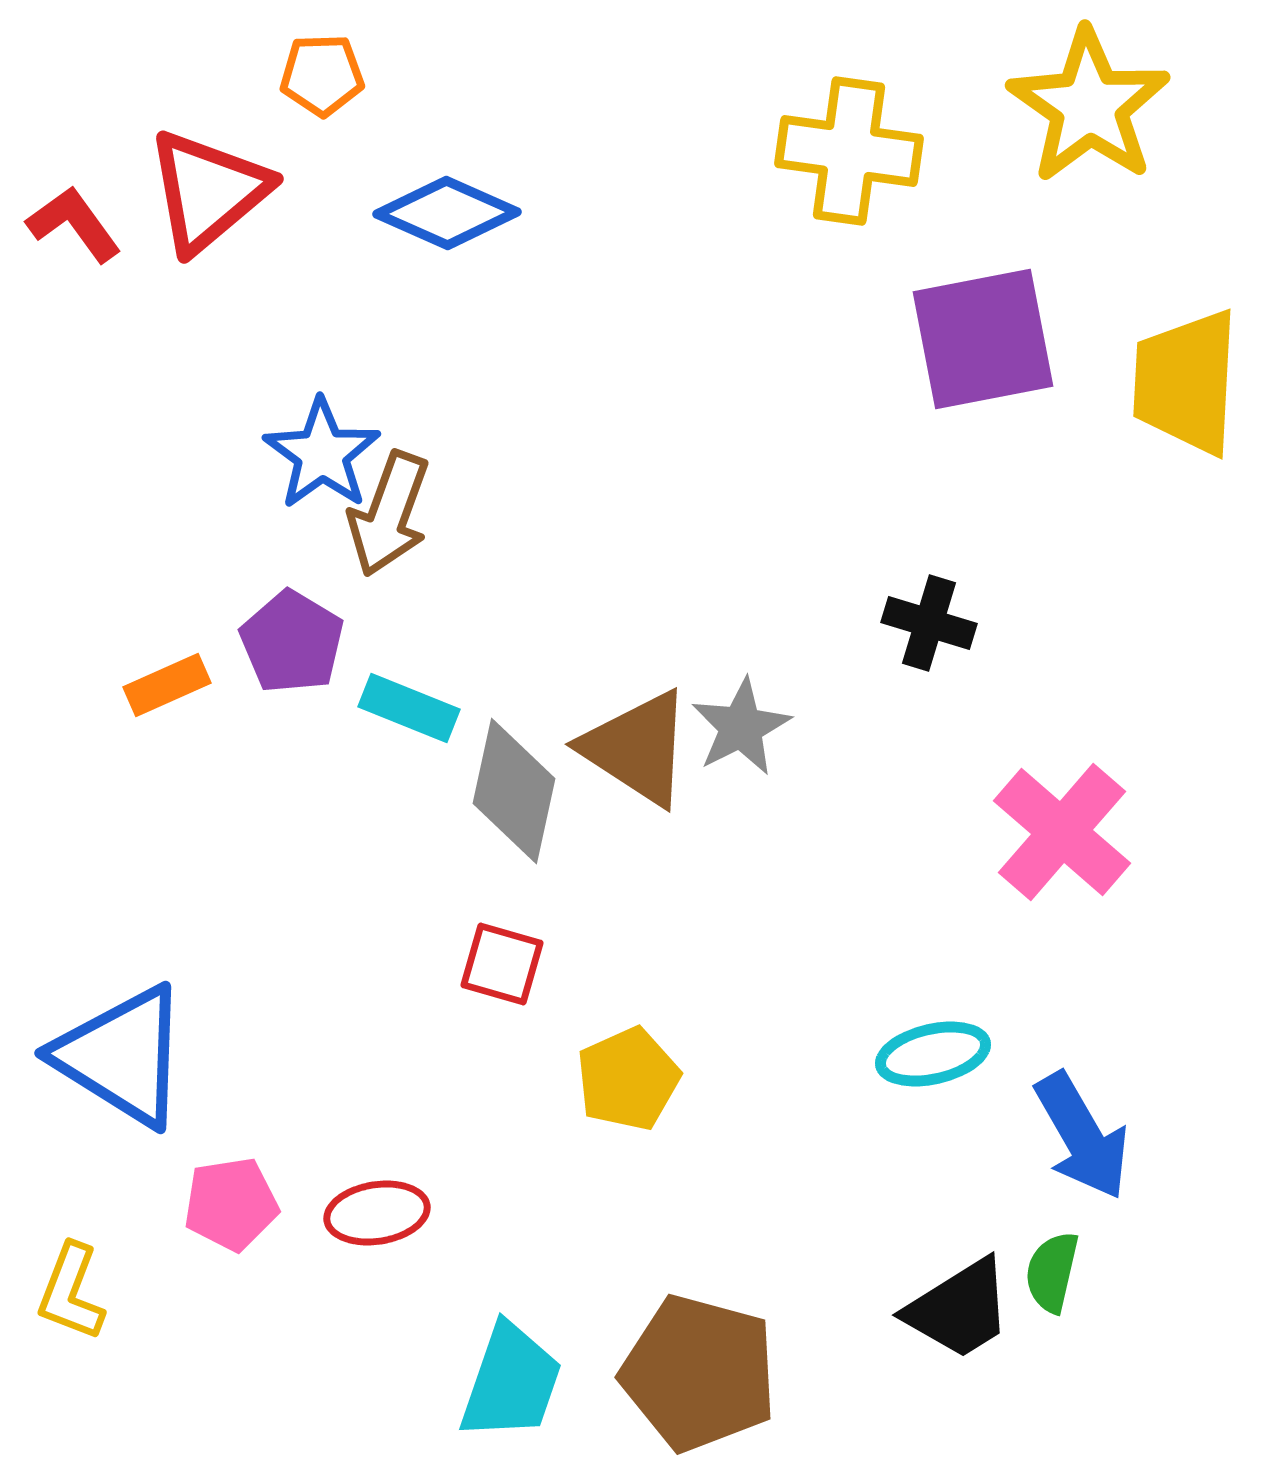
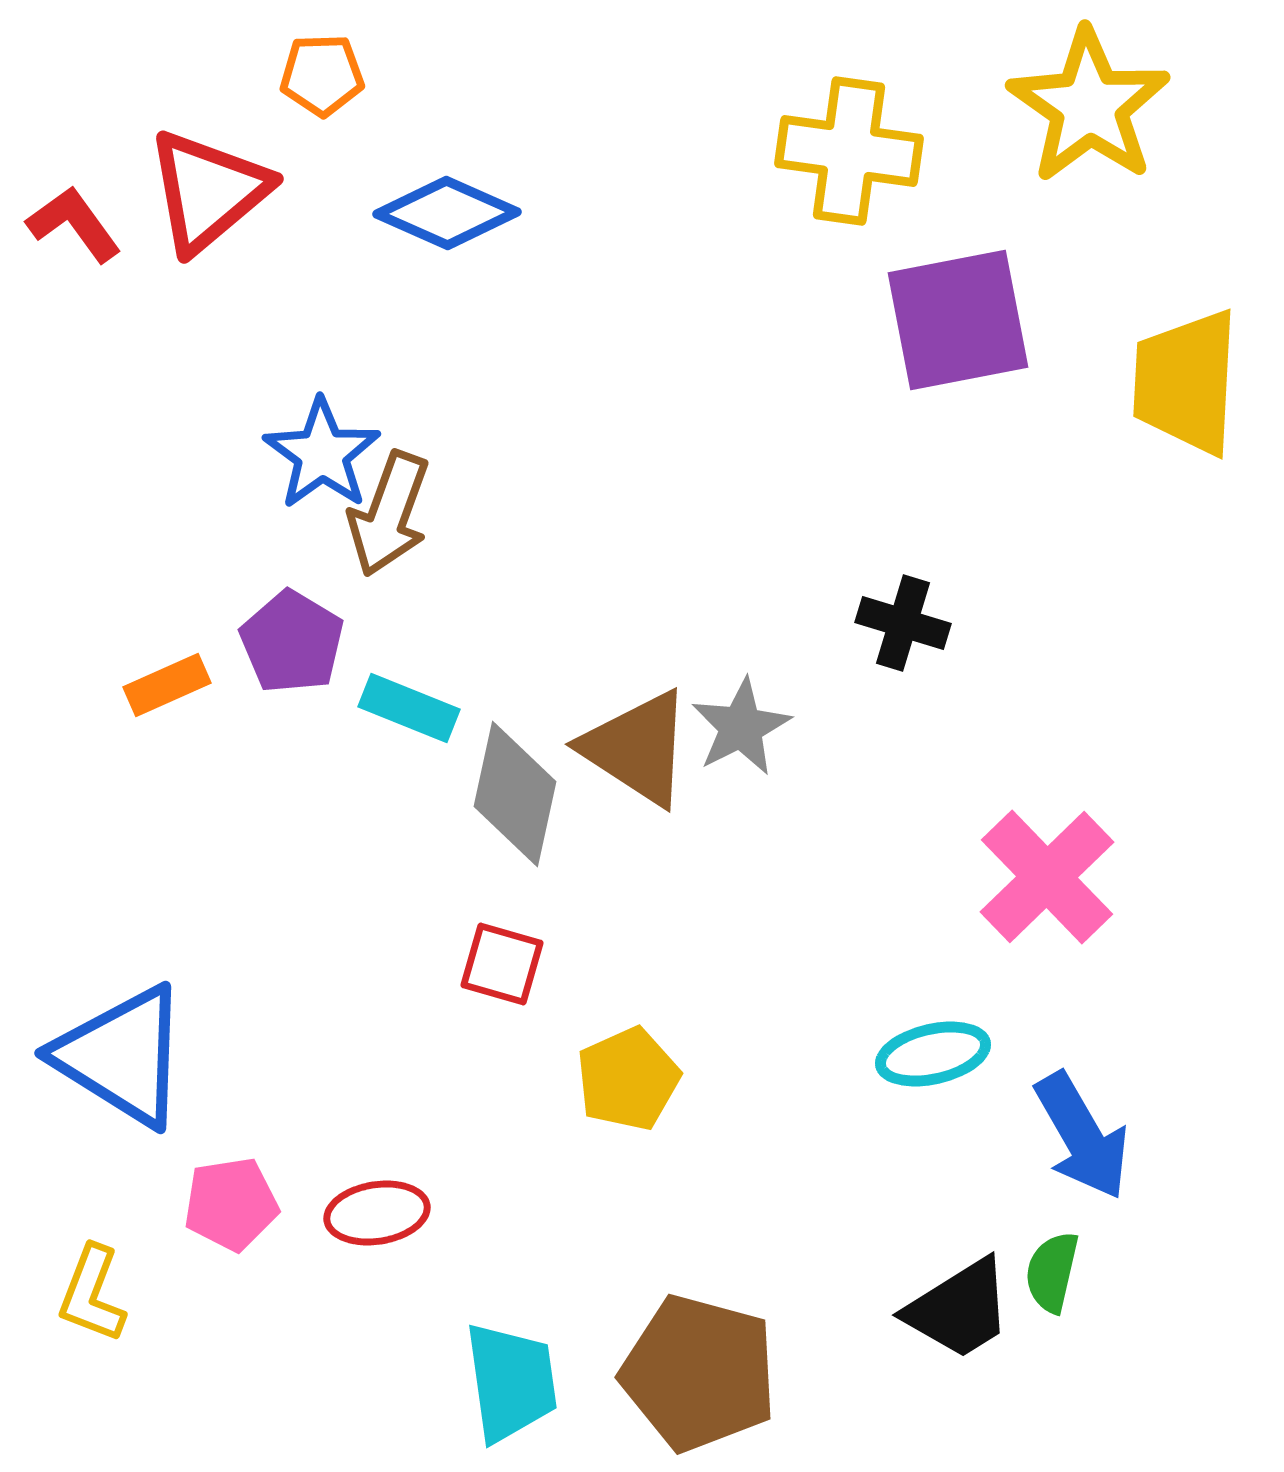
purple square: moved 25 px left, 19 px up
black cross: moved 26 px left
gray diamond: moved 1 px right, 3 px down
pink cross: moved 15 px left, 45 px down; rotated 5 degrees clockwise
yellow L-shape: moved 21 px right, 2 px down
cyan trapezoid: rotated 27 degrees counterclockwise
